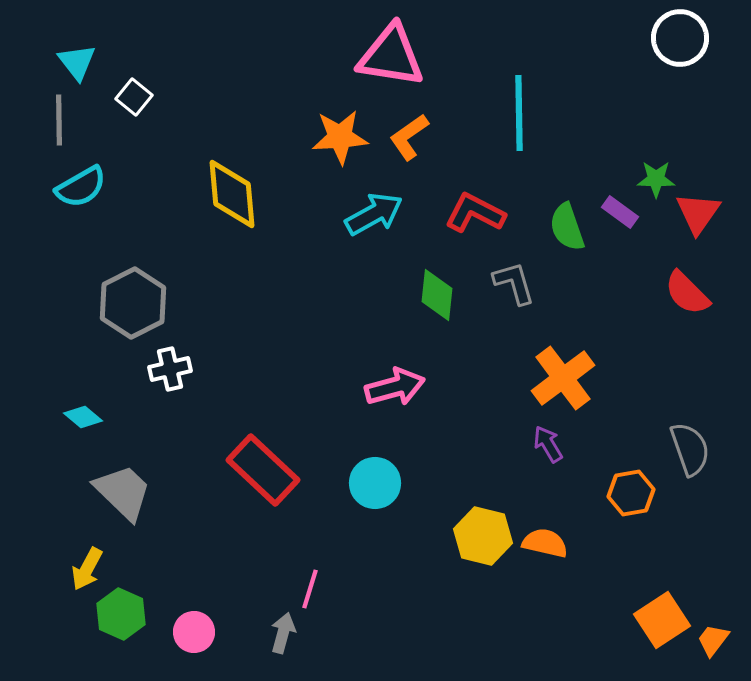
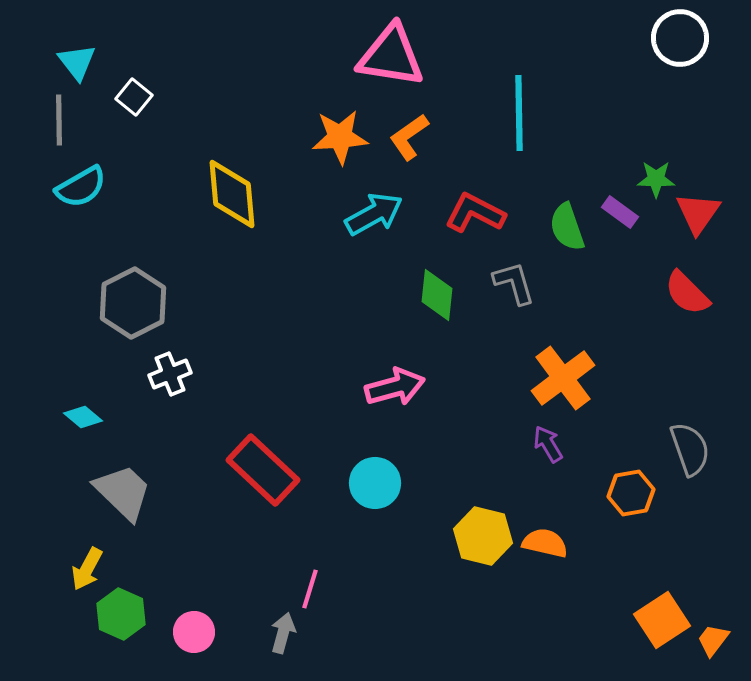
white cross: moved 5 px down; rotated 9 degrees counterclockwise
